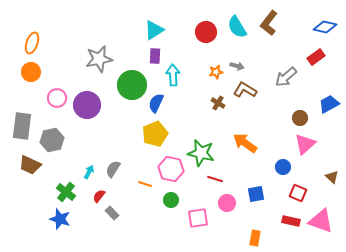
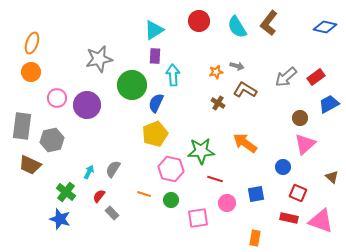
red circle at (206, 32): moved 7 px left, 11 px up
red rectangle at (316, 57): moved 20 px down
green star at (201, 153): moved 2 px up; rotated 16 degrees counterclockwise
orange line at (145, 184): moved 1 px left, 10 px down
red rectangle at (291, 221): moved 2 px left, 3 px up
